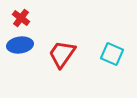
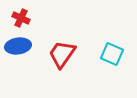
red cross: rotated 12 degrees counterclockwise
blue ellipse: moved 2 px left, 1 px down
